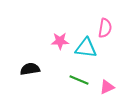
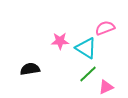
pink semicircle: rotated 120 degrees counterclockwise
cyan triangle: rotated 25 degrees clockwise
green line: moved 9 px right, 6 px up; rotated 66 degrees counterclockwise
pink triangle: moved 1 px left
